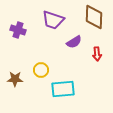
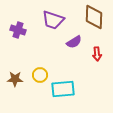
yellow circle: moved 1 px left, 5 px down
